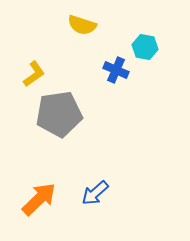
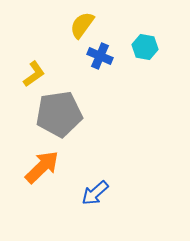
yellow semicircle: rotated 108 degrees clockwise
blue cross: moved 16 px left, 14 px up
orange arrow: moved 3 px right, 32 px up
